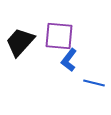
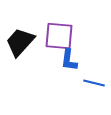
blue L-shape: rotated 30 degrees counterclockwise
